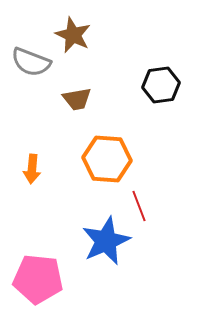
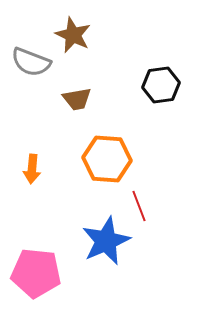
pink pentagon: moved 2 px left, 6 px up
